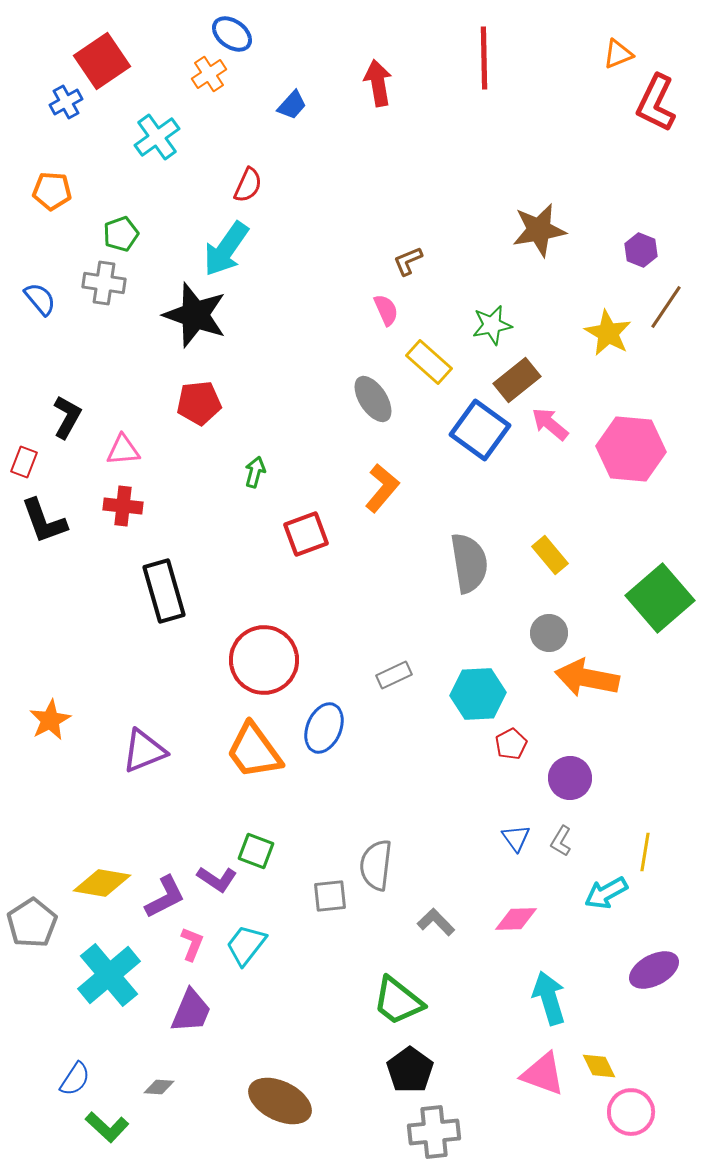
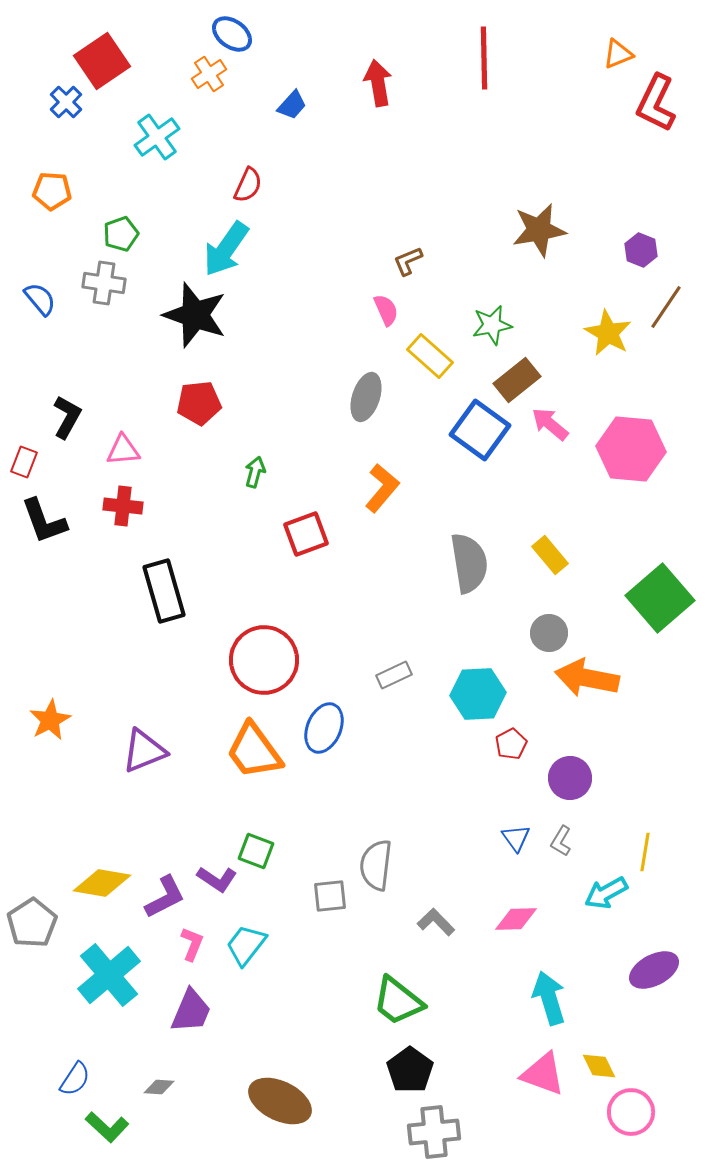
blue cross at (66, 102): rotated 16 degrees counterclockwise
yellow rectangle at (429, 362): moved 1 px right, 6 px up
gray ellipse at (373, 399): moved 7 px left, 2 px up; rotated 51 degrees clockwise
